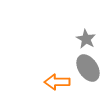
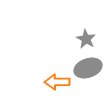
gray ellipse: rotated 76 degrees counterclockwise
